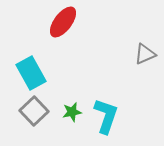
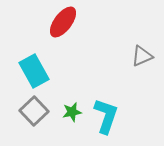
gray triangle: moved 3 px left, 2 px down
cyan rectangle: moved 3 px right, 2 px up
